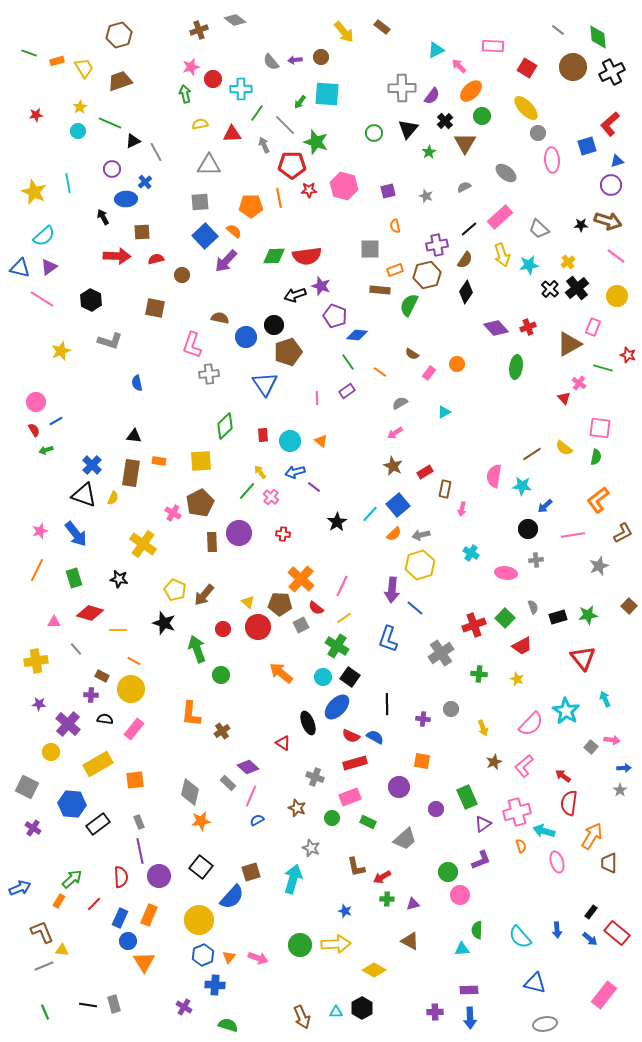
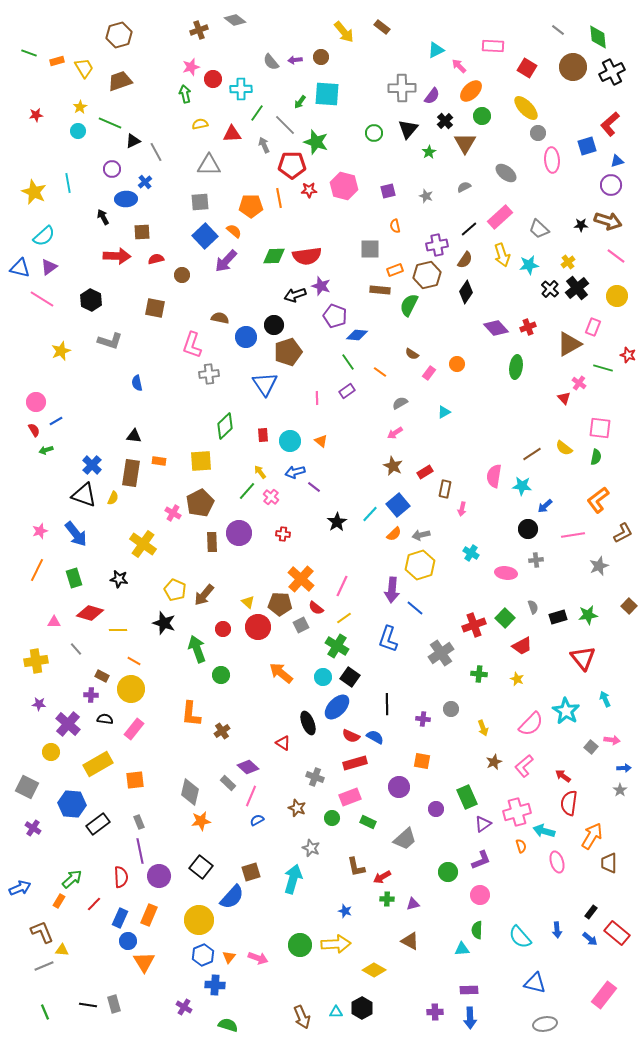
pink circle at (460, 895): moved 20 px right
